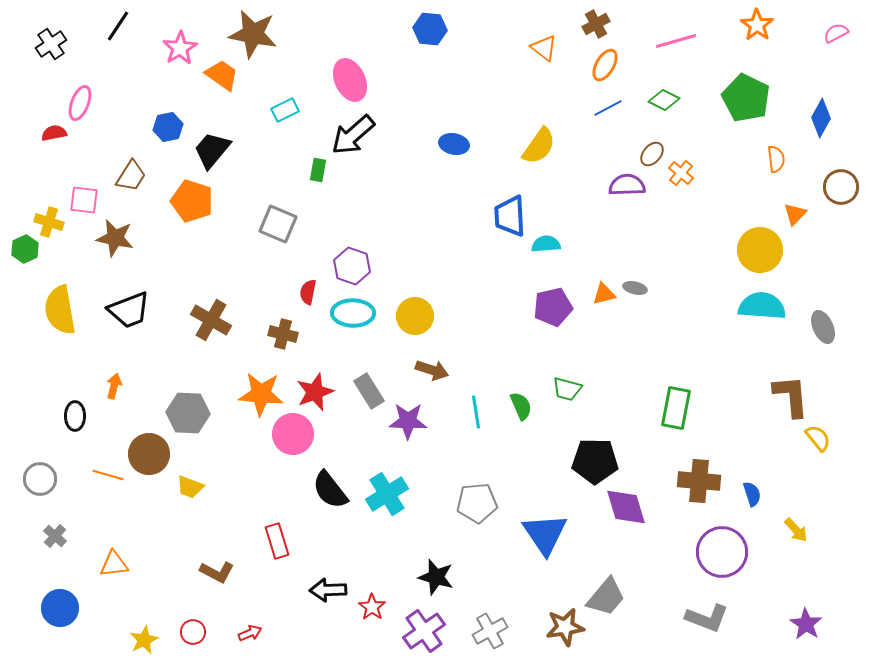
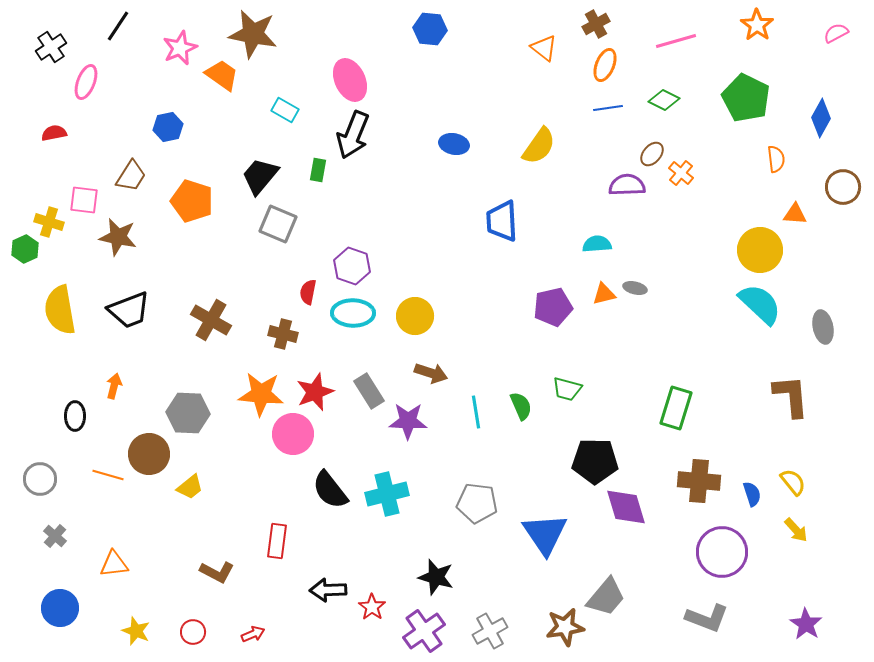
black cross at (51, 44): moved 3 px down
pink star at (180, 48): rotated 8 degrees clockwise
orange ellipse at (605, 65): rotated 8 degrees counterclockwise
pink ellipse at (80, 103): moved 6 px right, 21 px up
blue line at (608, 108): rotated 20 degrees clockwise
cyan rectangle at (285, 110): rotated 56 degrees clockwise
black arrow at (353, 135): rotated 27 degrees counterclockwise
black trapezoid at (212, 150): moved 48 px right, 26 px down
brown circle at (841, 187): moved 2 px right
orange triangle at (795, 214): rotated 50 degrees clockwise
blue trapezoid at (510, 216): moved 8 px left, 5 px down
brown star at (115, 238): moved 3 px right, 1 px up
cyan semicircle at (546, 244): moved 51 px right
cyan semicircle at (762, 306): moved 2 px left, 2 px up; rotated 39 degrees clockwise
gray ellipse at (823, 327): rotated 12 degrees clockwise
brown arrow at (432, 370): moved 1 px left, 3 px down
green rectangle at (676, 408): rotated 6 degrees clockwise
yellow semicircle at (818, 438): moved 25 px left, 44 px down
yellow trapezoid at (190, 487): rotated 60 degrees counterclockwise
cyan cross at (387, 494): rotated 18 degrees clockwise
gray pentagon at (477, 503): rotated 12 degrees clockwise
red rectangle at (277, 541): rotated 24 degrees clockwise
red arrow at (250, 633): moved 3 px right, 1 px down
yellow star at (144, 640): moved 8 px left, 9 px up; rotated 24 degrees counterclockwise
